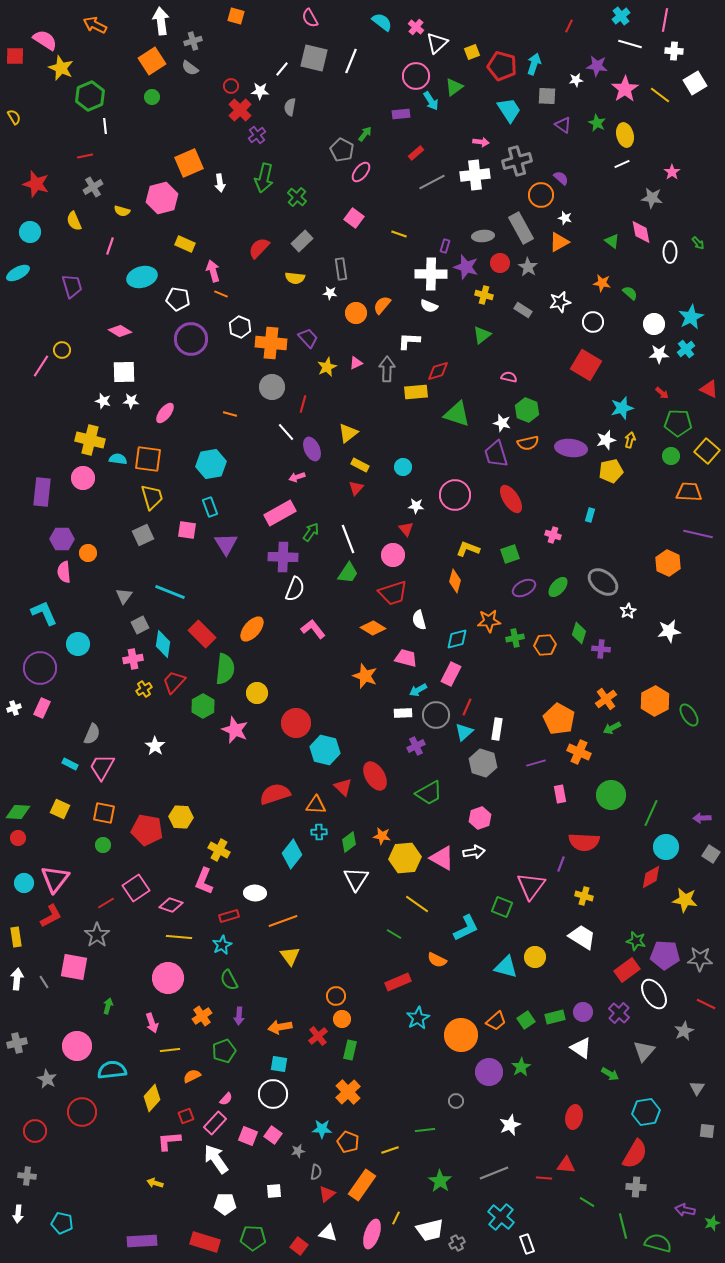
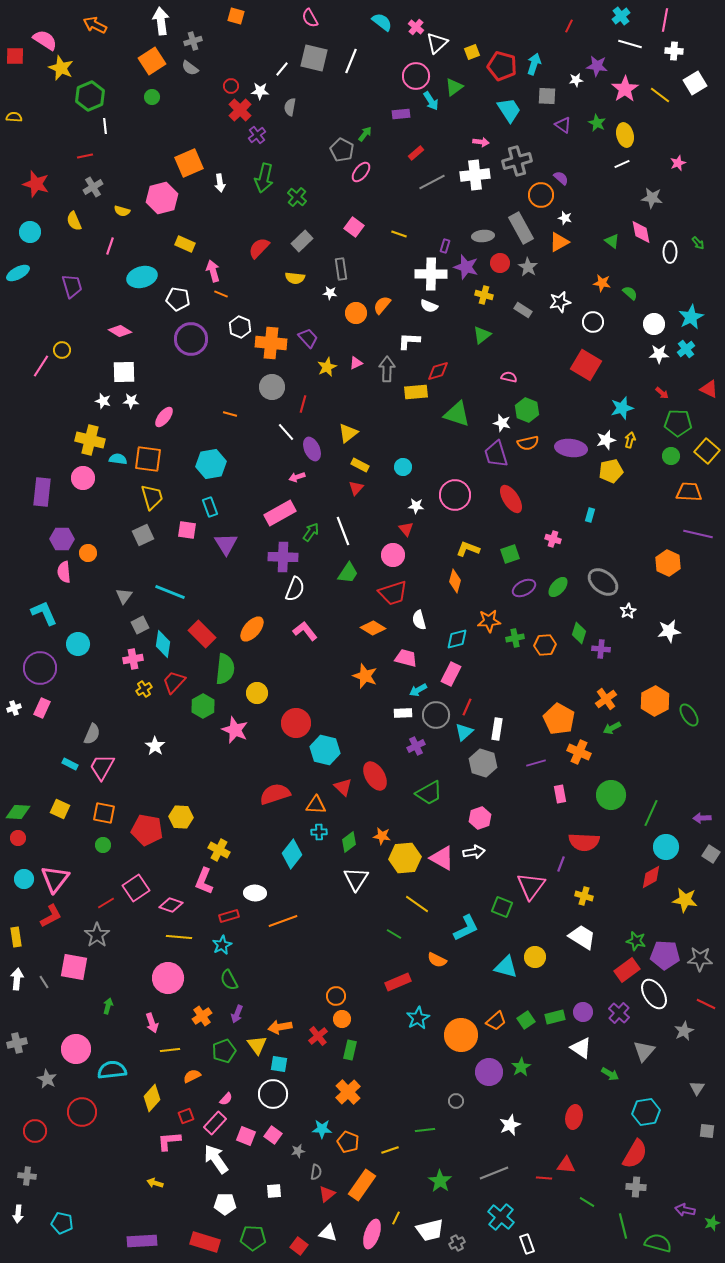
yellow semicircle at (14, 117): rotated 56 degrees counterclockwise
pink star at (672, 172): moved 6 px right, 9 px up; rotated 14 degrees clockwise
pink square at (354, 218): moved 9 px down
pink ellipse at (165, 413): moved 1 px left, 4 px down
pink cross at (553, 535): moved 4 px down
white line at (348, 539): moved 5 px left, 8 px up
pink L-shape at (313, 629): moved 8 px left, 2 px down
cyan circle at (24, 883): moved 4 px up
yellow triangle at (290, 956): moved 33 px left, 89 px down
purple arrow at (239, 1016): moved 2 px left, 2 px up; rotated 18 degrees clockwise
pink circle at (77, 1046): moved 1 px left, 3 px down
pink square at (248, 1136): moved 2 px left
